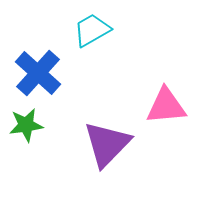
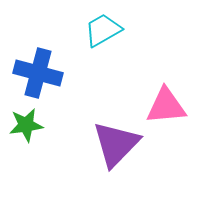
cyan trapezoid: moved 11 px right
blue cross: rotated 27 degrees counterclockwise
purple triangle: moved 9 px right
